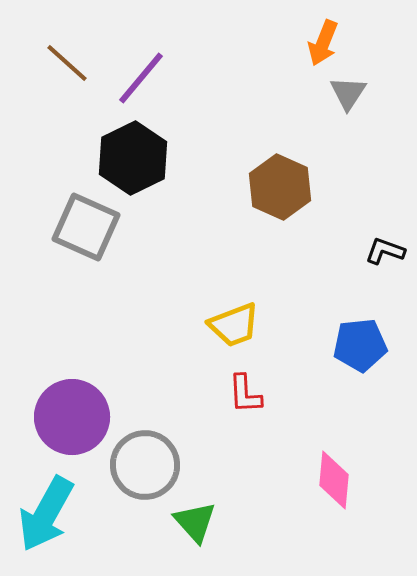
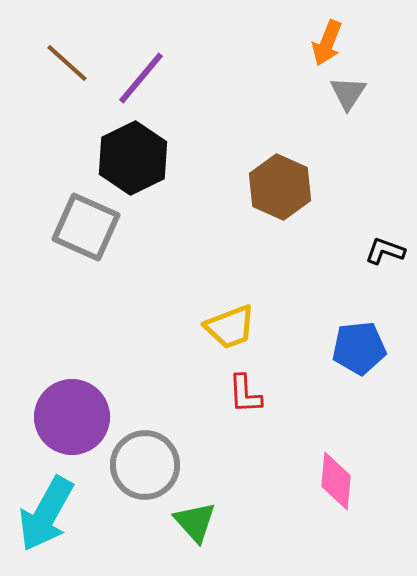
orange arrow: moved 4 px right
yellow trapezoid: moved 4 px left, 2 px down
blue pentagon: moved 1 px left, 3 px down
pink diamond: moved 2 px right, 1 px down
